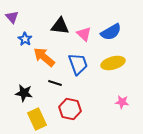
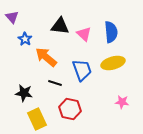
blue semicircle: rotated 65 degrees counterclockwise
orange arrow: moved 2 px right
blue trapezoid: moved 4 px right, 6 px down
